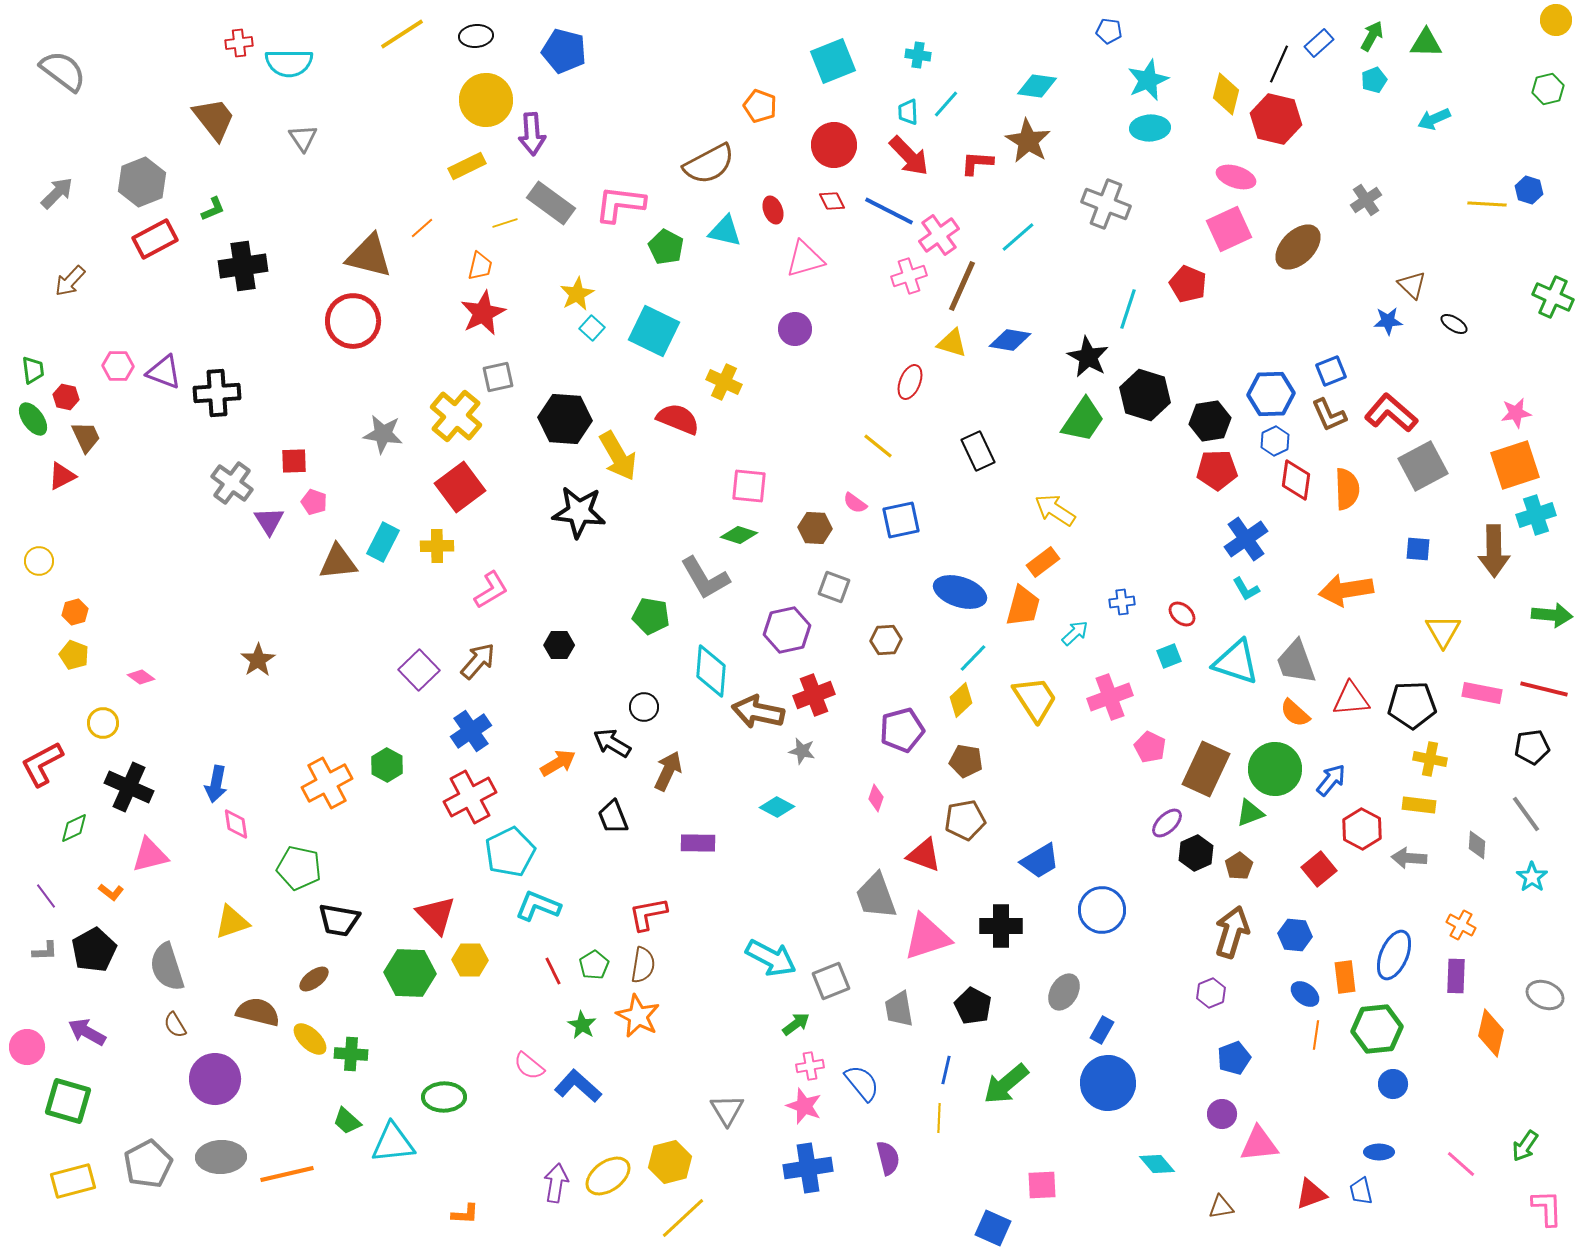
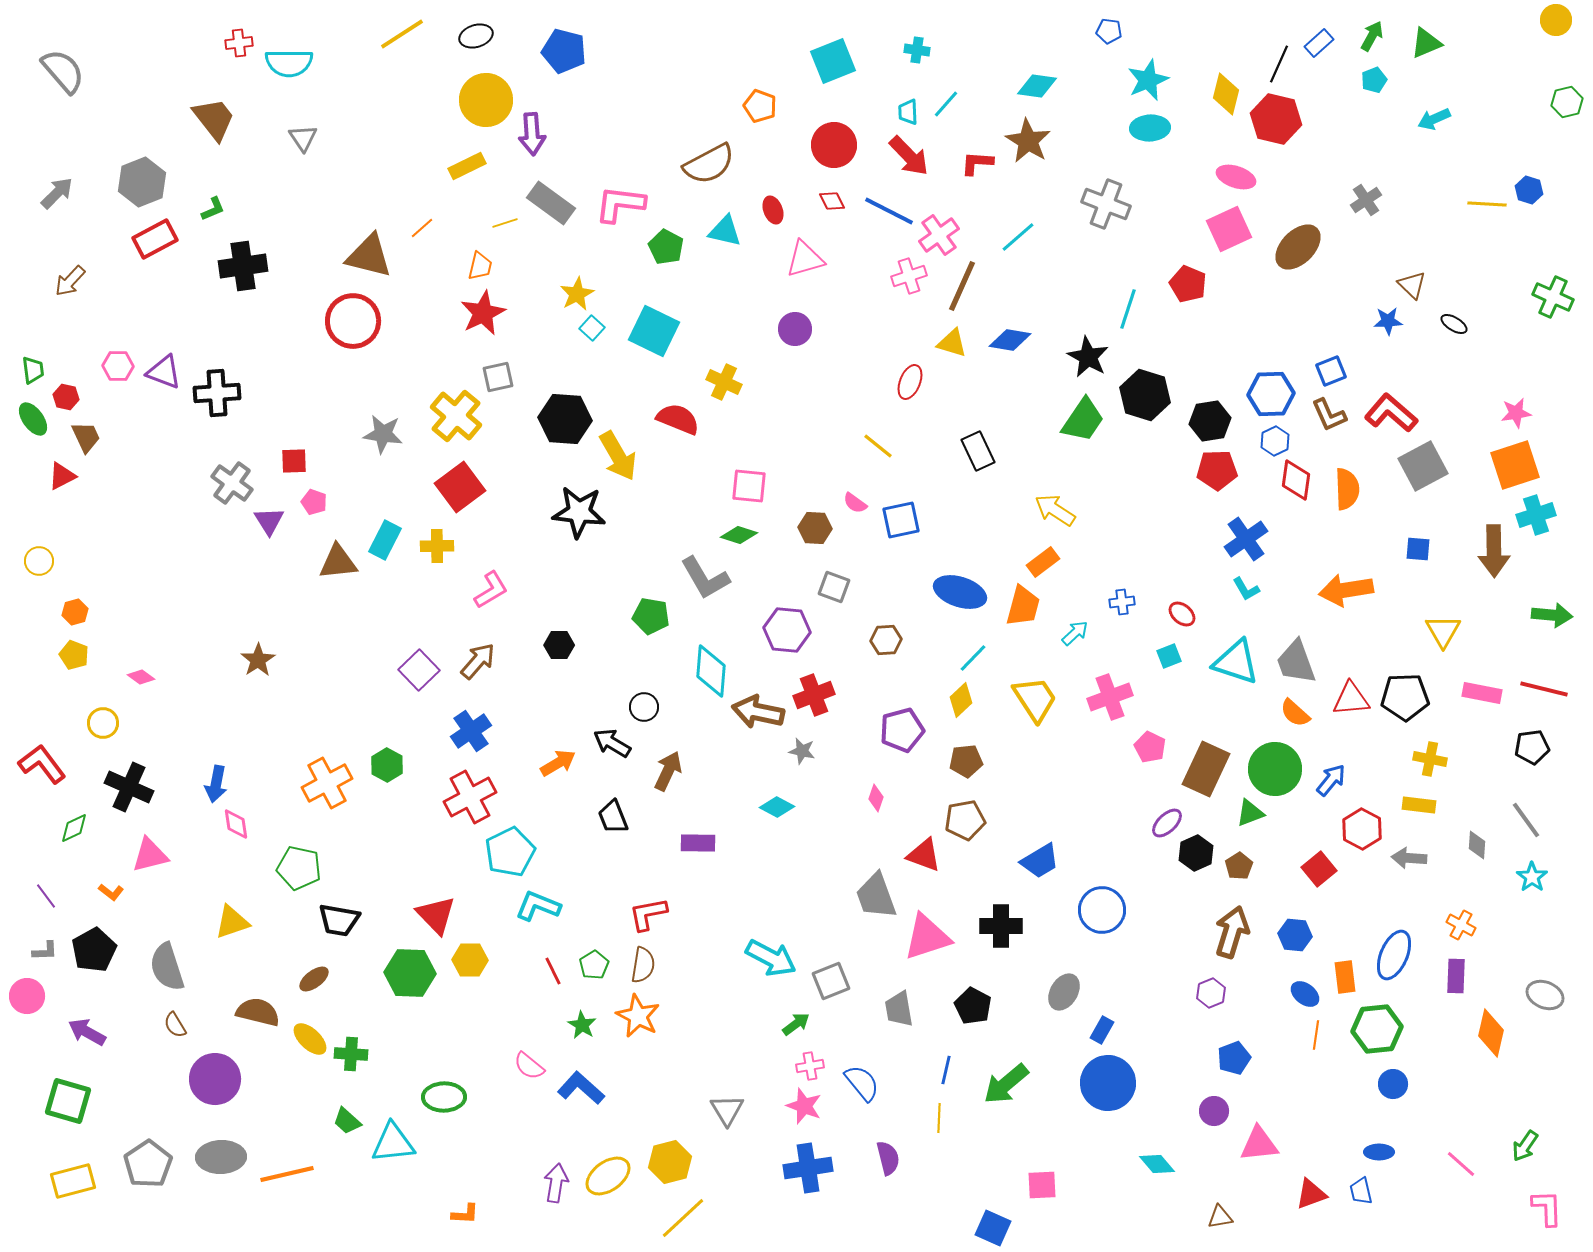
black ellipse at (476, 36): rotated 12 degrees counterclockwise
green triangle at (1426, 43): rotated 24 degrees counterclockwise
cyan cross at (918, 55): moved 1 px left, 5 px up
gray semicircle at (63, 71): rotated 12 degrees clockwise
green hexagon at (1548, 89): moved 19 px right, 13 px down
cyan rectangle at (383, 542): moved 2 px right, 2 px up
purple hexagon at (787, 630): rotated 18 degrees clockwise
black pentagon at (1412, 705): moved 7 px left, 8 px up
brown pentagon at (966, 761): rotated 16 degrees counterclockwise
red L-shape at (42, 764): rotated 81 degrees clockwise
gray line at (1526, 814): moved 6 px down
pink circle at (27, 1047): moved 51 px up
blue L-shape at (578, 1086): moved 3 px right, 2 px down
purple circle at (1222, 1114): moved 8 px left, 3 px up
gray pentagon at (148, 1164): rotated 6 degrees counterclockwise
brown triangle at (1221, 1207): moved 1 px left, 10 px down
